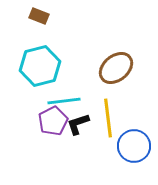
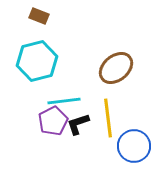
cyan hexagon: moved 3 px left, 5 px up
